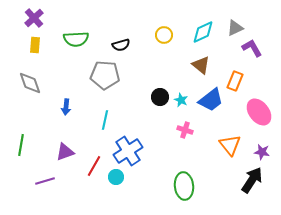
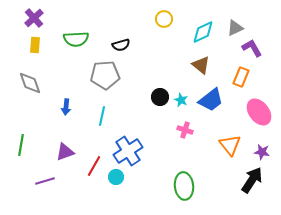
yellow circle: moved 16 px up
gray pentagon: rotated 8 degrees counterclockwise
orange rectangle: moved 6 px right, 4 px up
cyan line: moved 3 px left, 4 px up
